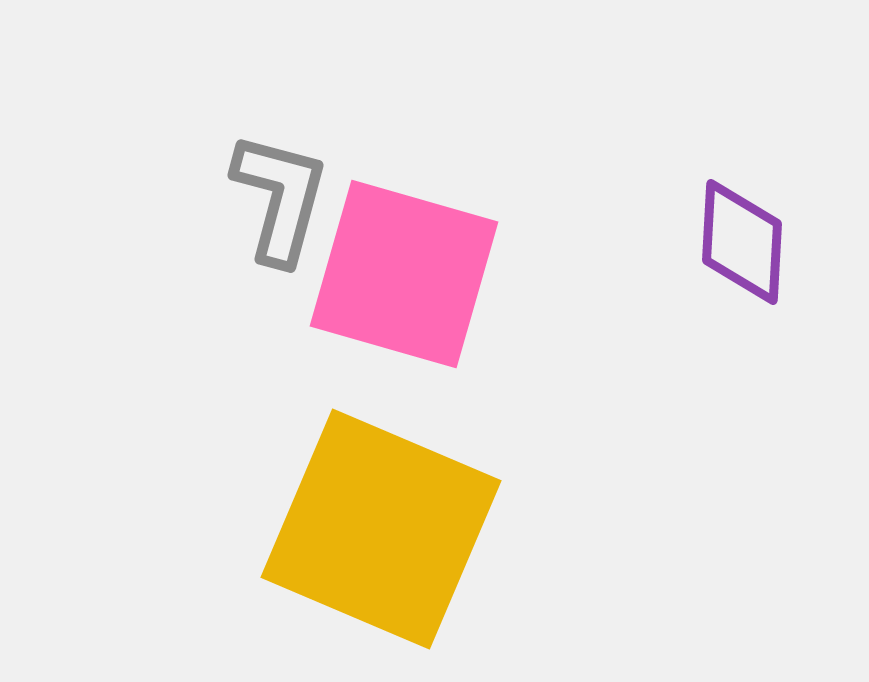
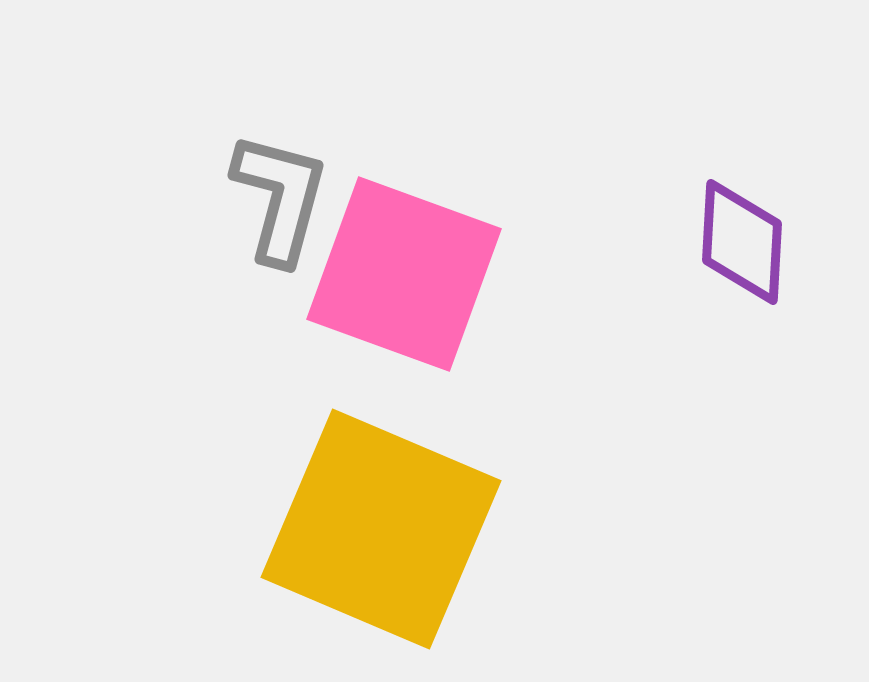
pink square: rotated 4 degrees clockwise
